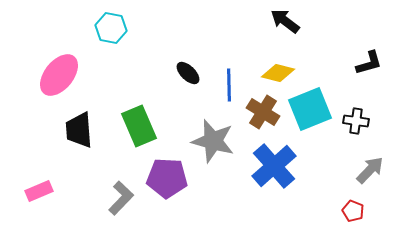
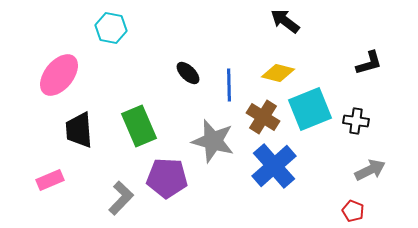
brown cross: moved 5 px down
gray arrow: rotated 20 degrees clockwise
pink rectangle: moved 11 px right, 11 px up
